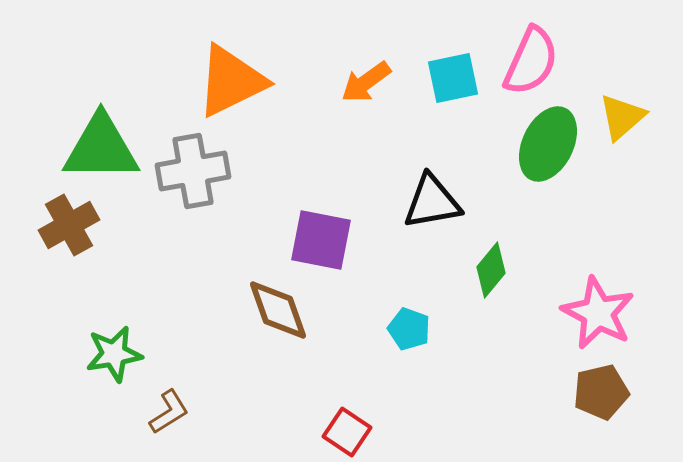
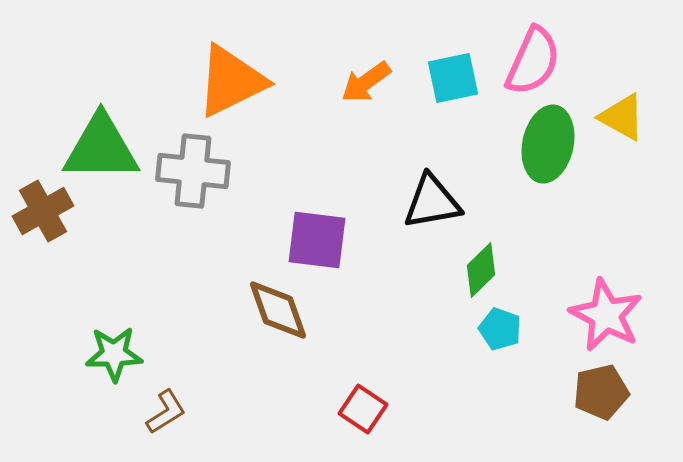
pink semicircle: moved 2 px right
yellow triangle: rotated 50 degrees counterclockwise
green ellipse: rotated 14 degrees counterclockwise
gray cross: rotated 16 degrees clockwise
brown cross: moved 26 px left, 14 px up
purple square: moved 4 px left; rotated 4 degrees counterclockwise
green diamond: moved 10 px left; rotated 6 degrees clockwise
pink star: moved 8 px right, 2 px down
cyan pentagon: moved 91 px right
green star: rotated 8 degrees clockwise
brown L-shape: moved 3 px left
red square: moved 16 px right, 23 px up
